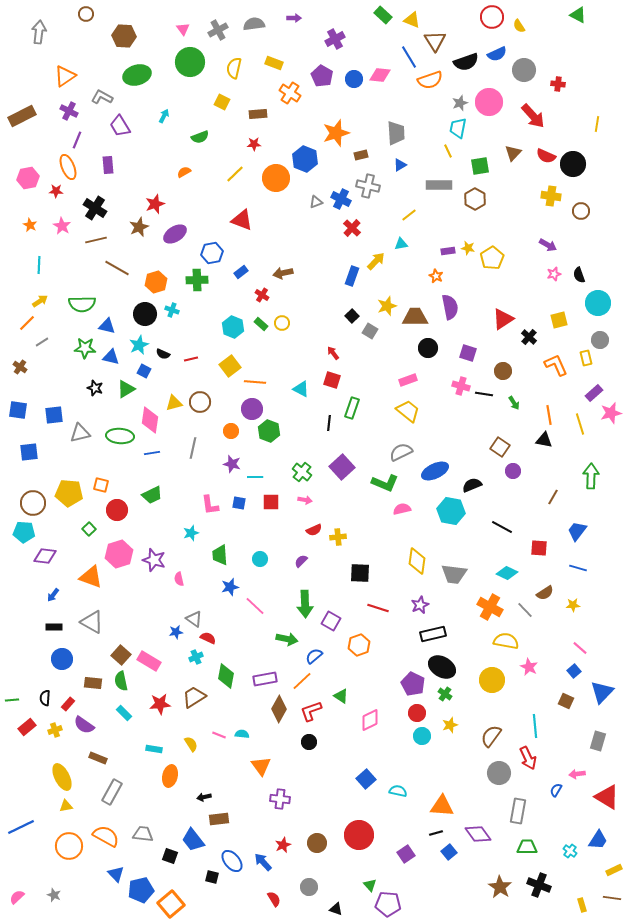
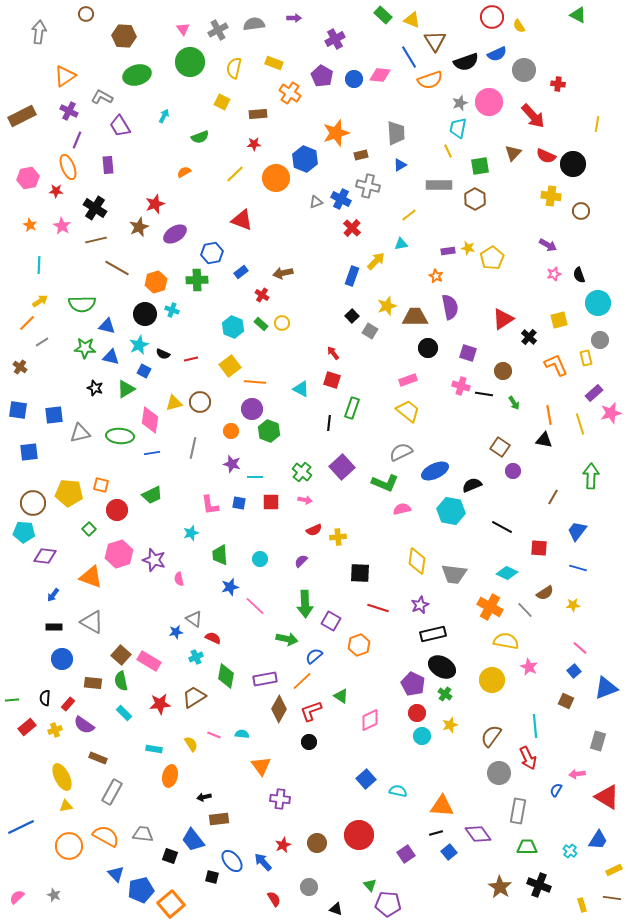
red semicircle at (208, 638): moved 5 px right
blue triangle at (602, 692): moved 4 px right, 4 px up; rotated 25 degrees clockwise
pink line at (219, 735): moved 5 px left
